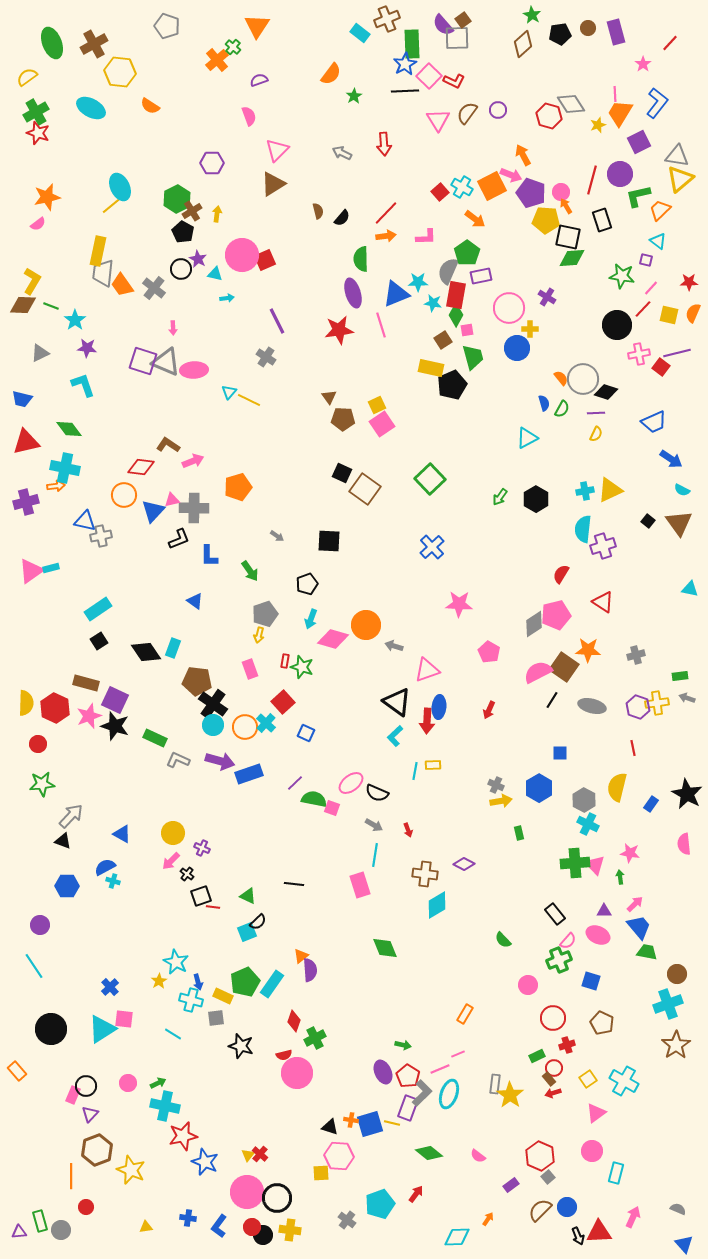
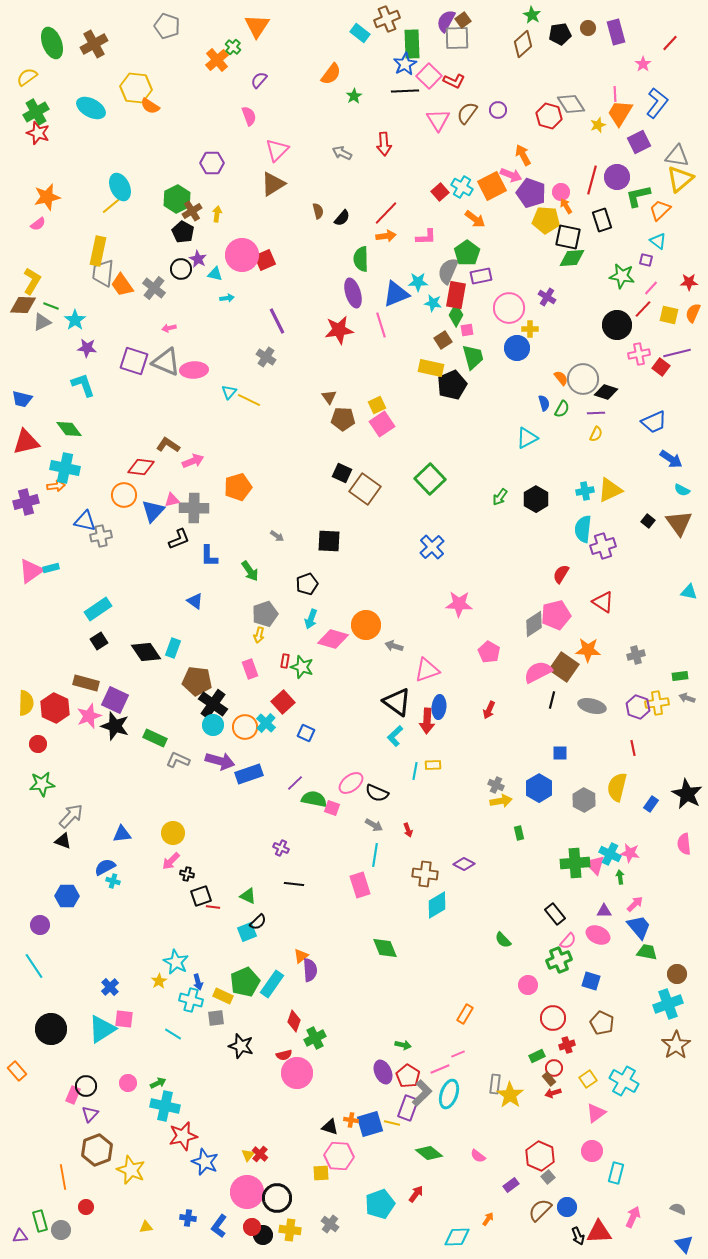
purple semicircle at (443, 25): moved 3 px right, 4 px up; rotated 70 degrees clockwise
yellow hexagon at (120, 72): moved 16 px right, 16 px down
purple semicircle at (259, 80): rotated 30 degrees counterclockwise
purple circle at (620, 174): moved 3 px left, 3 px down
pink arrow at (173, 328): moved 4 px left; rotated 80 degrees clockwise
gray triangle at (40, 353): moved 2 px right, 31 px up
purple square at (143, 361): moved 9 px left
cyan triangle at (690, 589): moved 1 px left, 3 px down
black line at (552, 700): rotated 18 degrees counterclockwise
cyan cross at (588, 824): moved 22 px right, 30 px down
blue triangle at (122, 834): rotated 36 degrees counterclockwise
purple cross at (202, 848): moved 79 px right
black cross at (187, 874): rotated 24 degrees counterclockwise
blue hexagon at (67, 886): moved 10 px down
orange line at (71, 1176): moved 8 px left, 1 px down; rotated 10 degrees counterclockwise
gray cross at (347, 1220): moved 17 px left, 4 px down
purple triangle at (19, 1232): moved 1 px right, 4 px down
